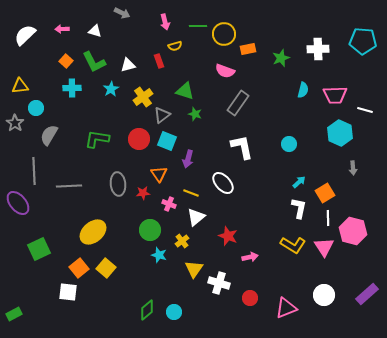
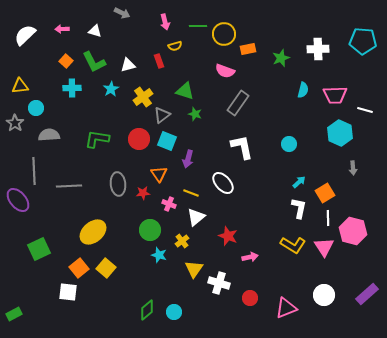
gray semicircle at (49, 135): rotated 55 degrees clockwise
purple ellipse at (18, 203): moved 3 px up
